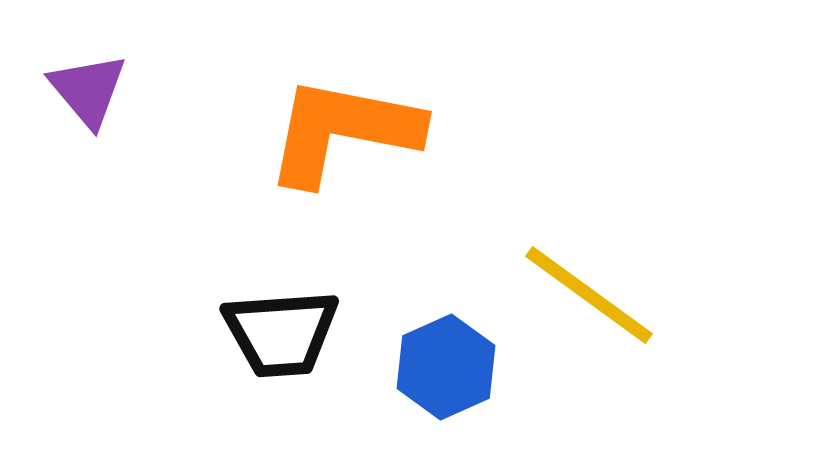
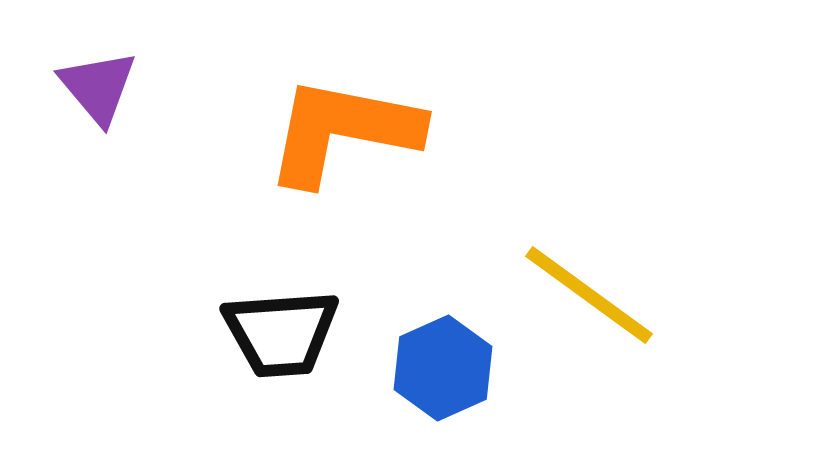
purple triangle: moved 10 px right, 3 px up
blue hexagon: moved 3 px left, 1 px down
